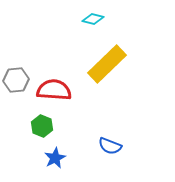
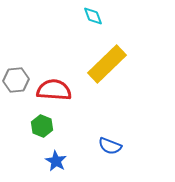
cyan diamond: moved 3 px up; rotated 55 degrees clockwise
blue star: moved 1 px right, 3 px down; rotated 15 degrees counterclockwise
